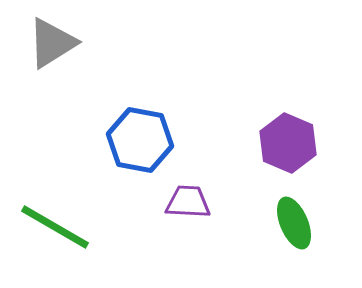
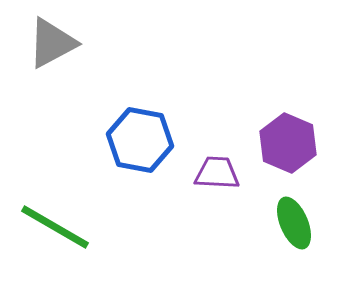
gray triangle: rotated 4 degrees clockwise
purple trapezoid: moved 29 px right, 29 px up
